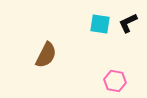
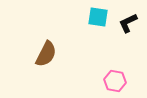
cyan square: moved 2 px left, 7 px up
brown semicircle: moved 1 px up
